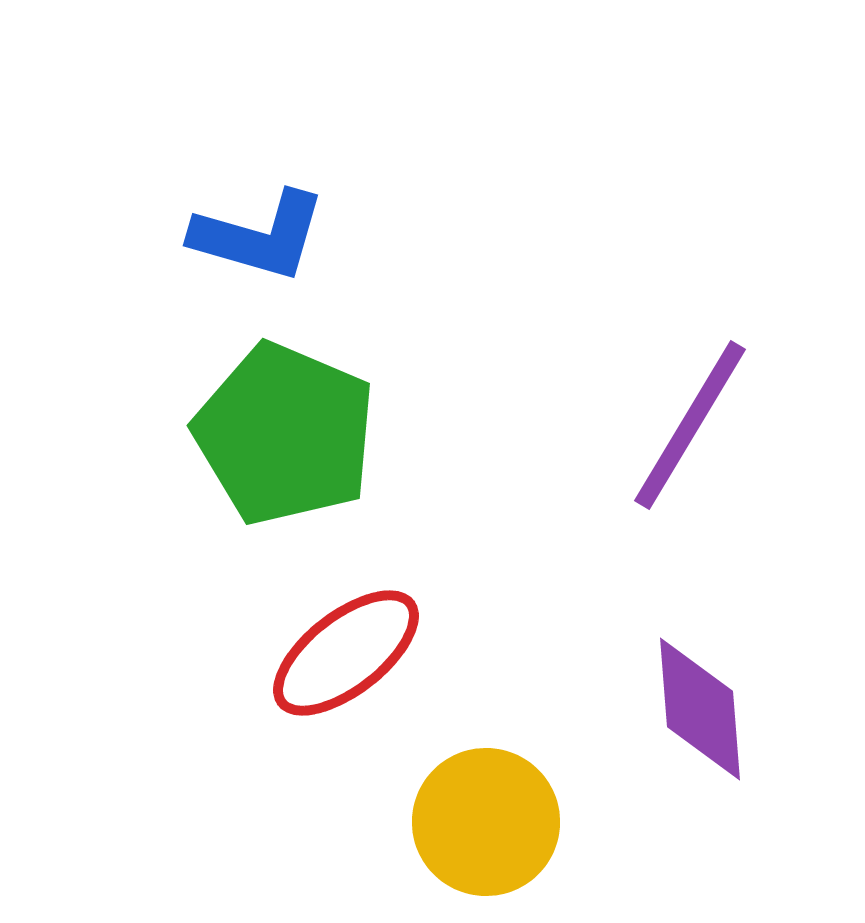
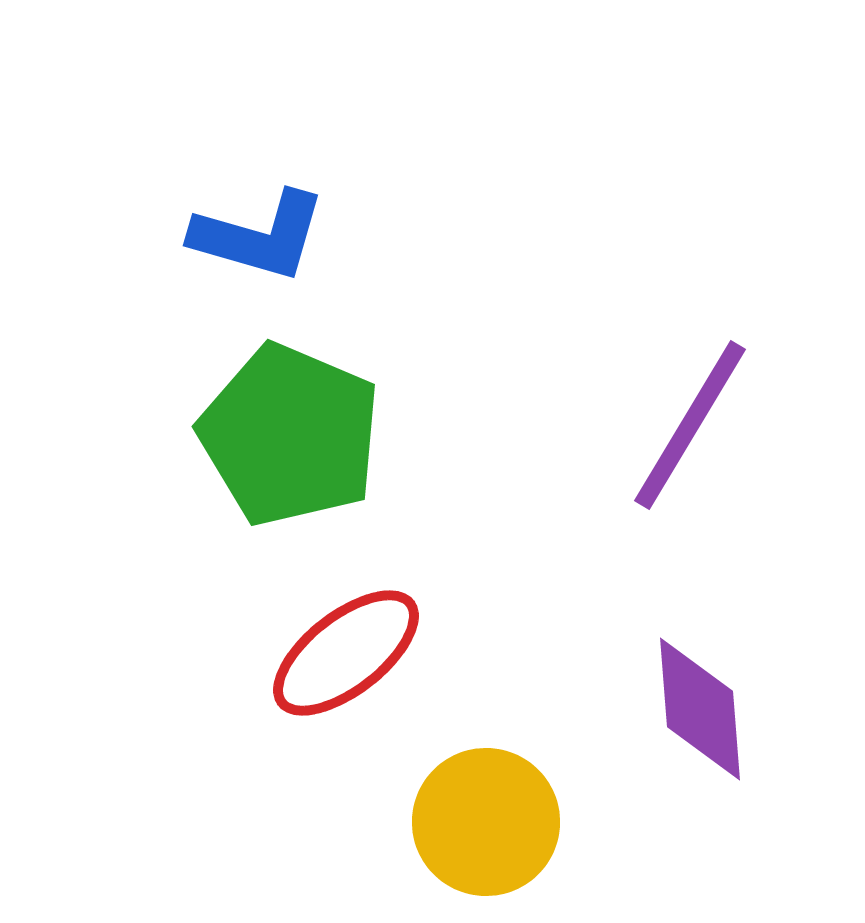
green pentagon: moved 5 px right, 1 px down
